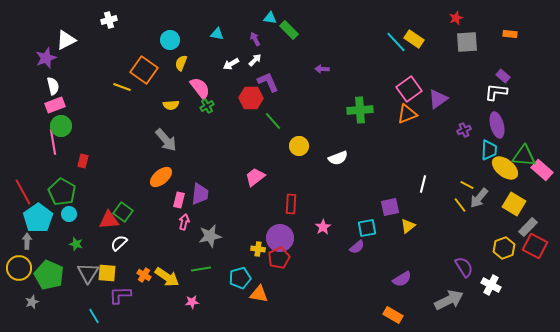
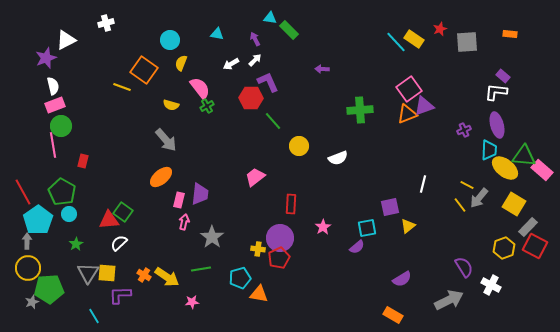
red star at (456, 18): moved 16 px left, 11 px down
white cross at (109, 20): moved 3 px left, 3 px down
purple triangle at (438, 99): moved 14 px left, 7 px down; rotated 15 degrees clockwise
yellow semicircle at (171, 105): rotated 21 degrees clockwise
pink line at (53, 142): moved 3 px down
cyan pentagon at (38, 218): moved 2 px down
gray star at (210, 236): moved 2 px right, 1 px down; rotated 25 degrees counterclockwise
green star at (76, 244): rotated 24 degrees clockwise
yellow circle at (19, 268): moved 9 px right
green pentagon at (49, 275): moved 14 px down; rotated 28 degrees counterclockwise
